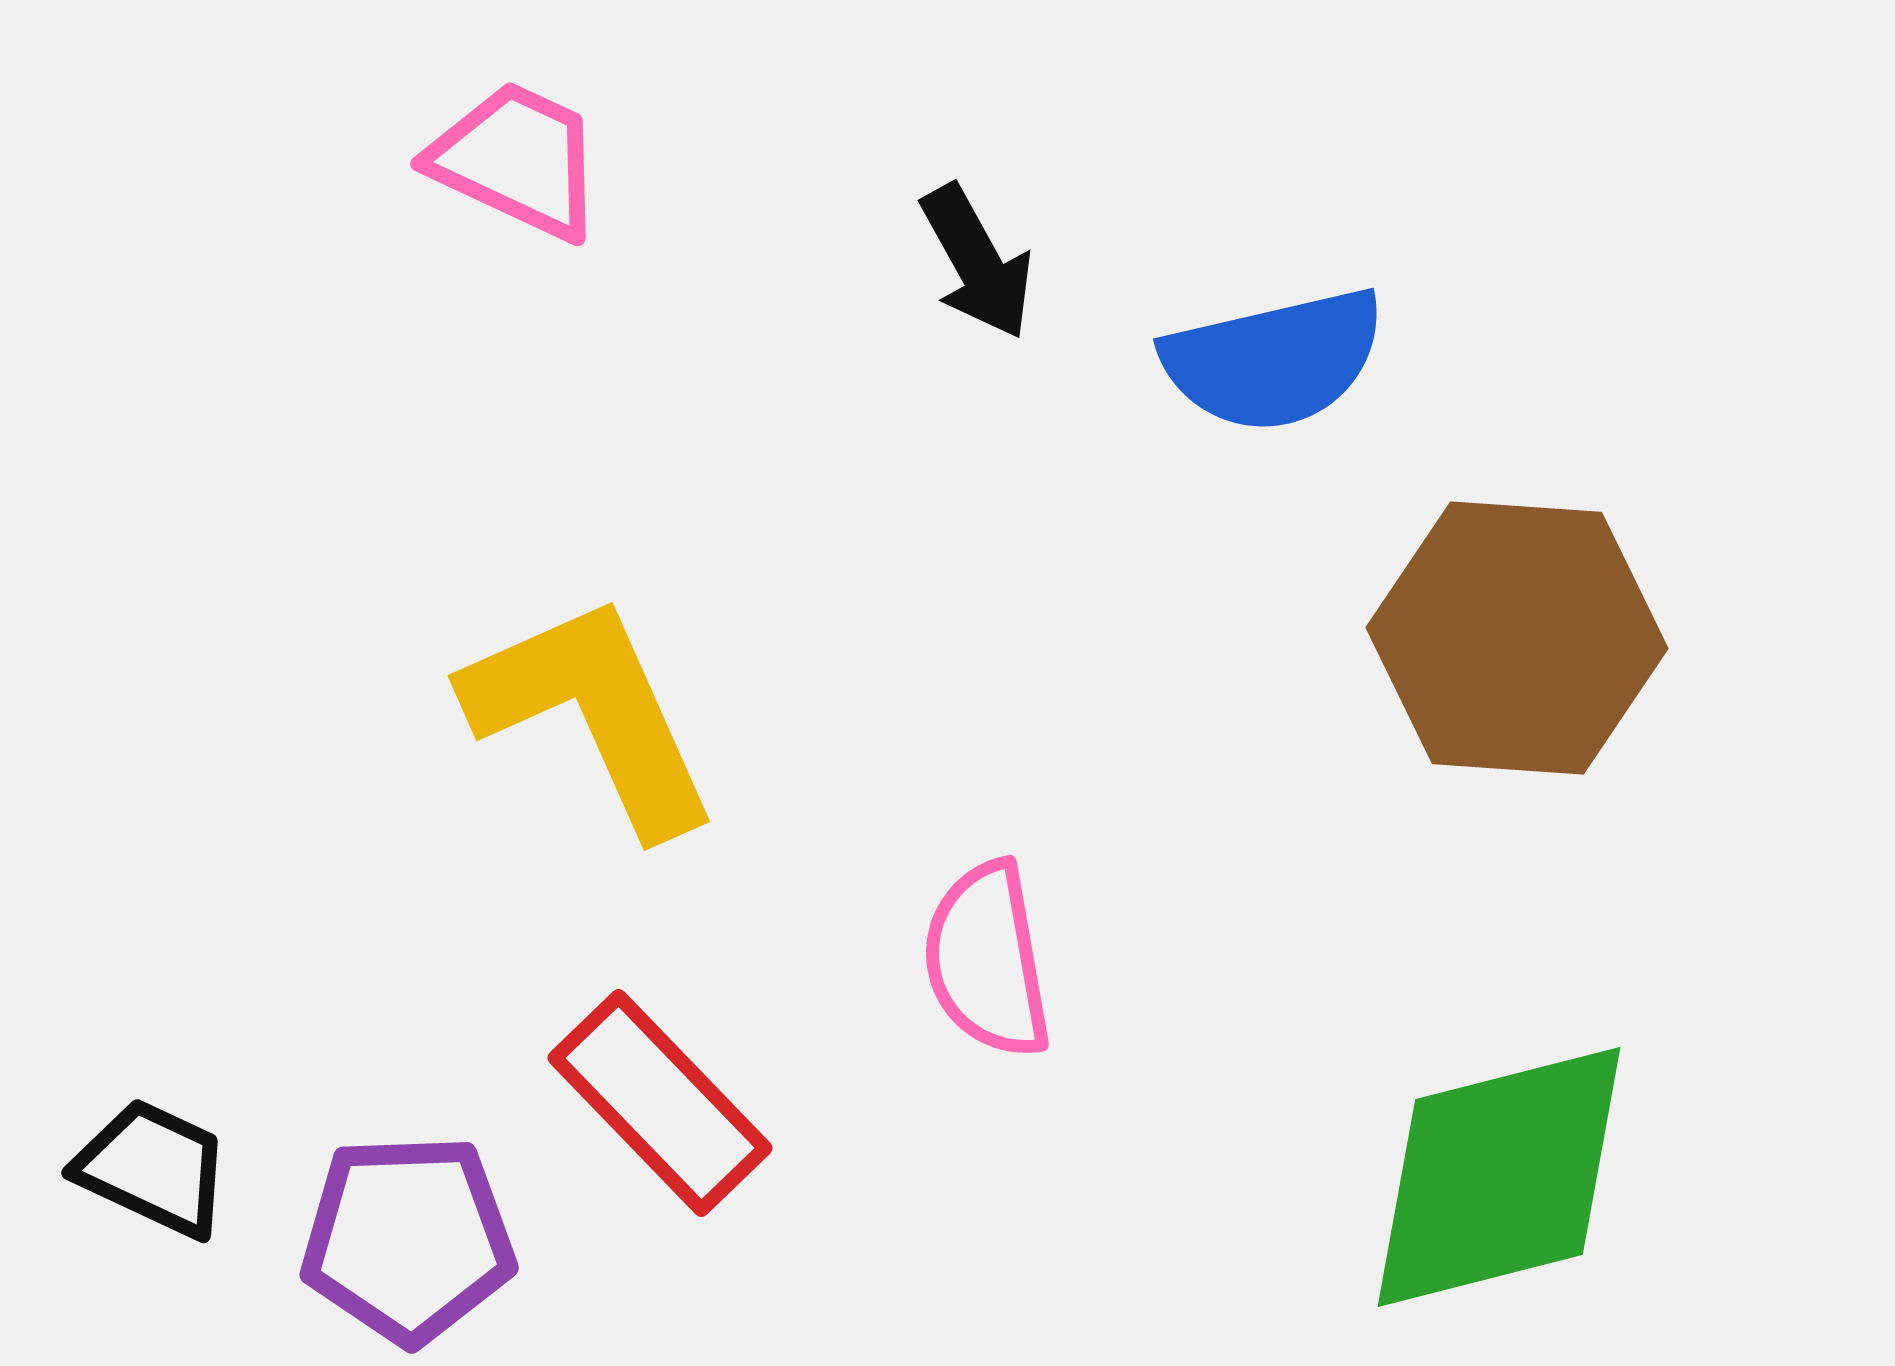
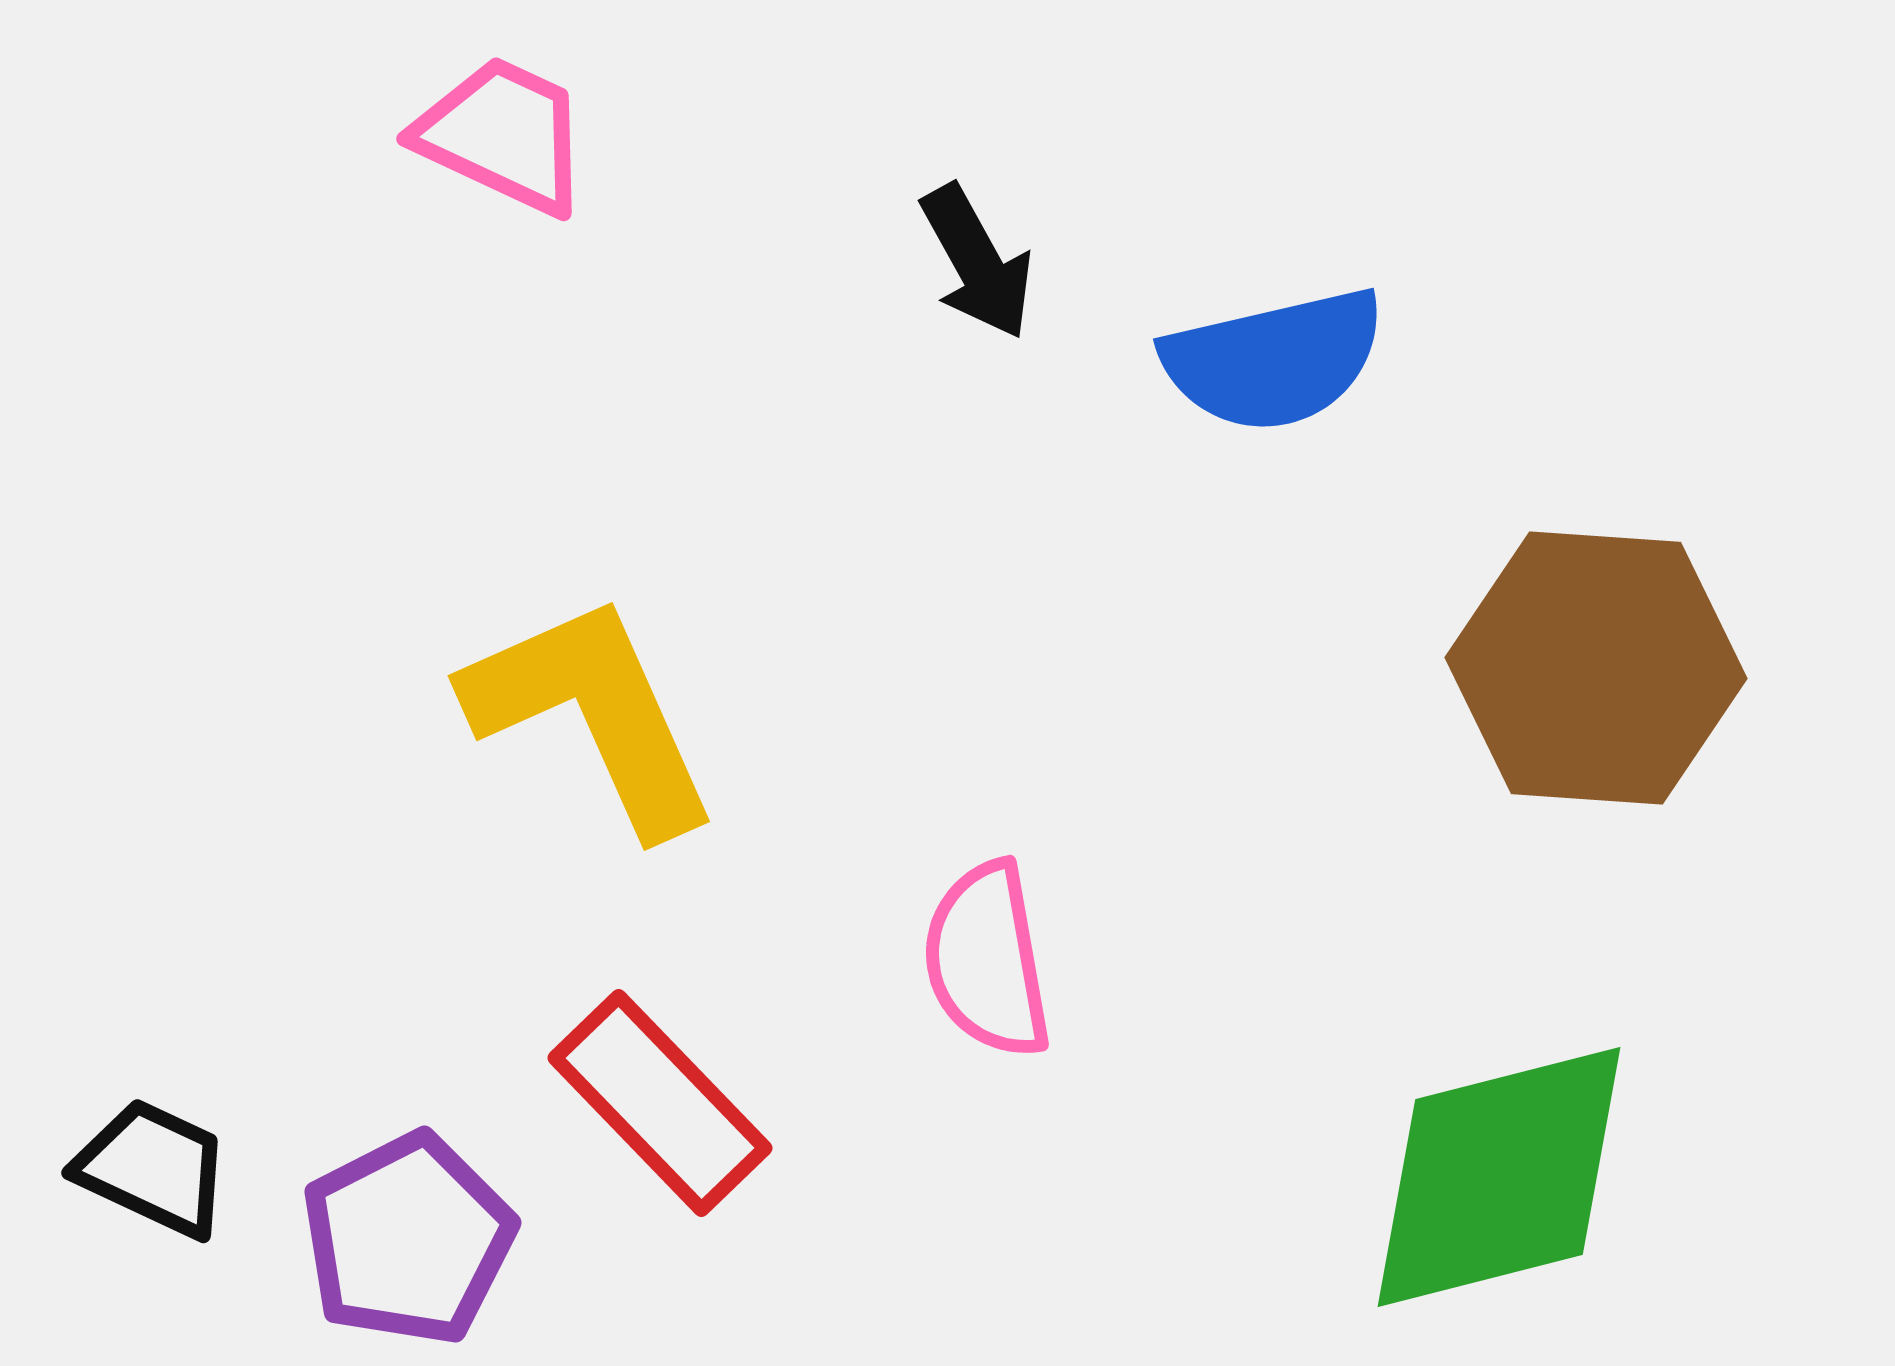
pink trapezoid: moved 14 px left, 25 px up
brown hexagon: moved 79 px right, 30 px down
purple pentagon: rotated 25 degrees counterclockwise
